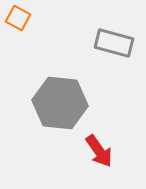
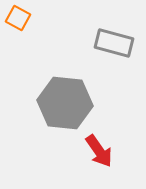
gray hexagon: moved 5 px right
